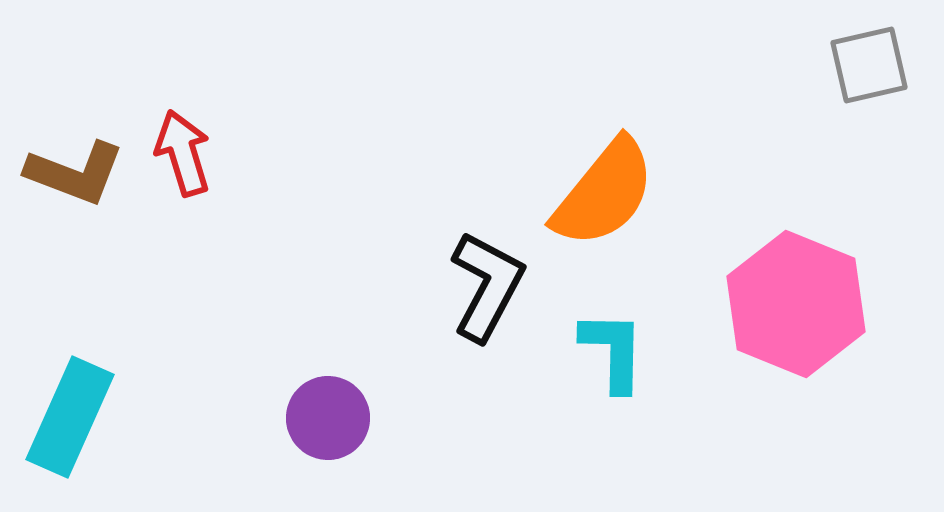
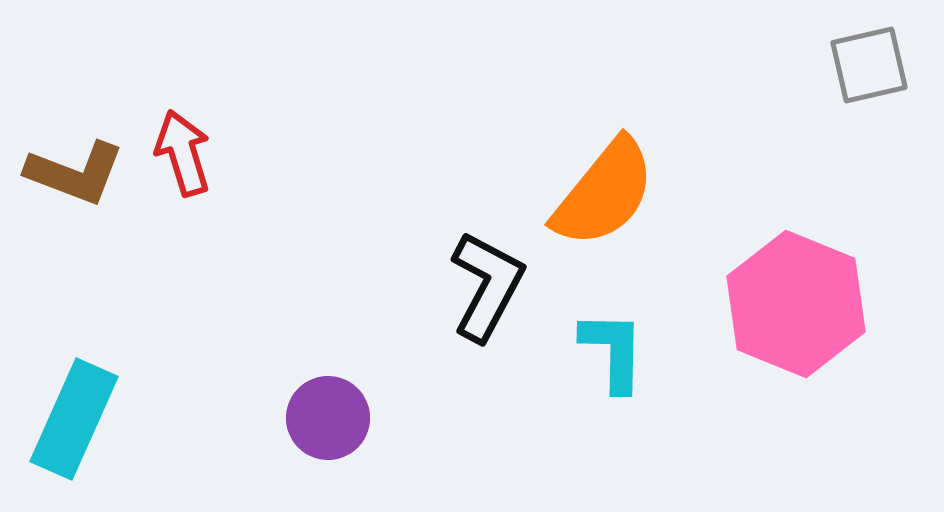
cyan rectangle: moved 4 px right, 2 px down
